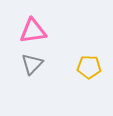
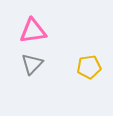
yellow pentagon: rotated 10 degrees counterclockwise
